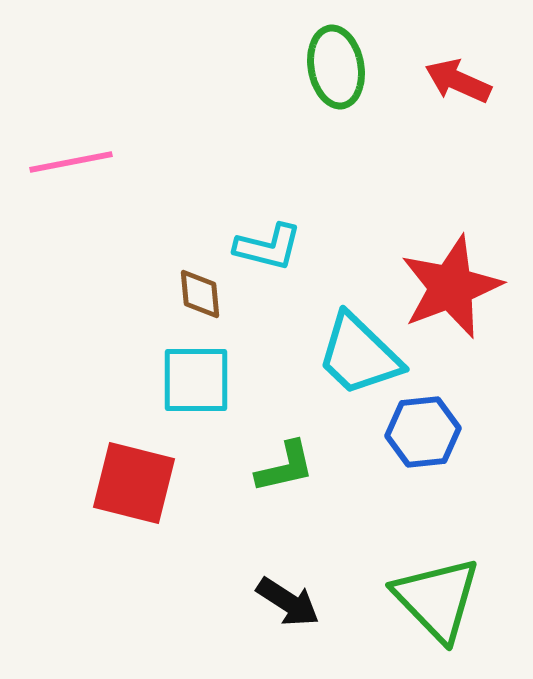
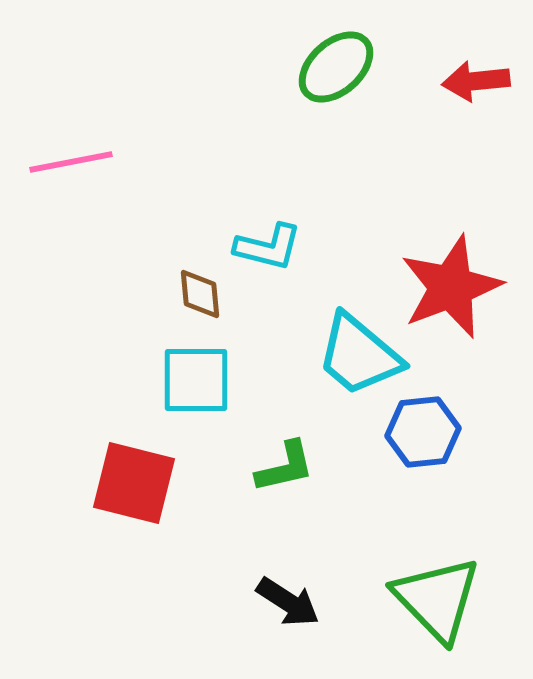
green ellipse: rotated 58 degrees clockwise
red arrow: moved 18 px right; rotated 30 degrees counterclockwise
cyan trapezoid: rotated 4 degrees counterclockwise
